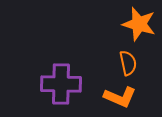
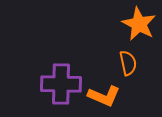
orange star: rotated 12 degrees clockwise
orange L-shape: moved 16 px left, 1 px up
